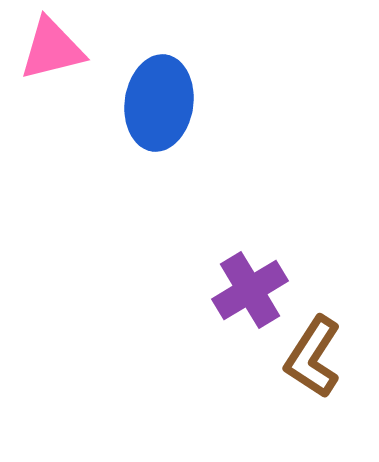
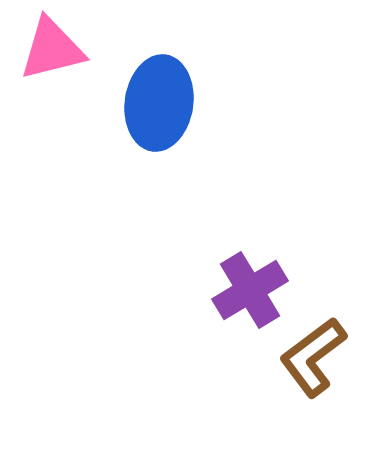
brown L-shape: rotated 20 degrees clockwise
